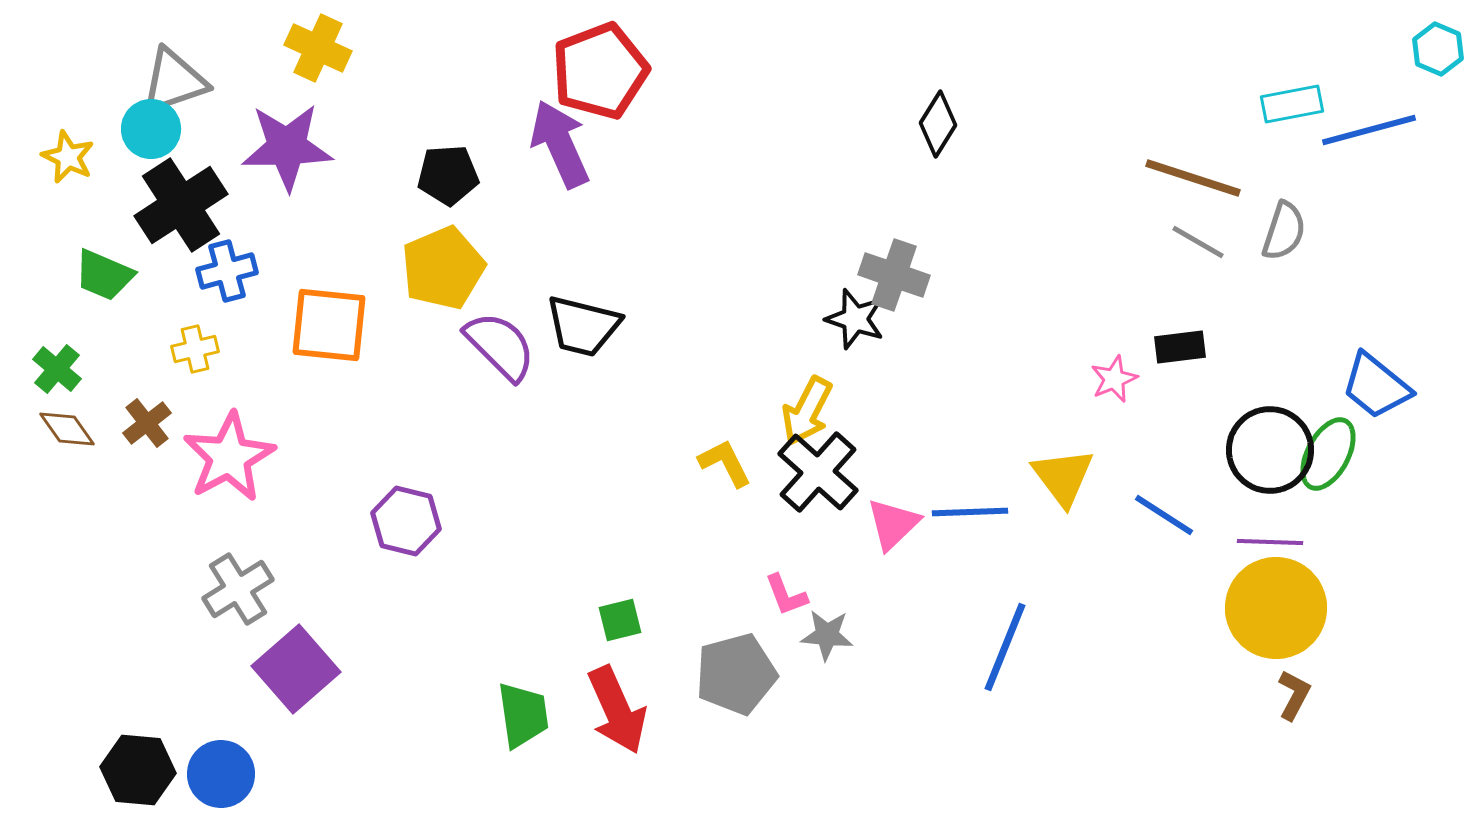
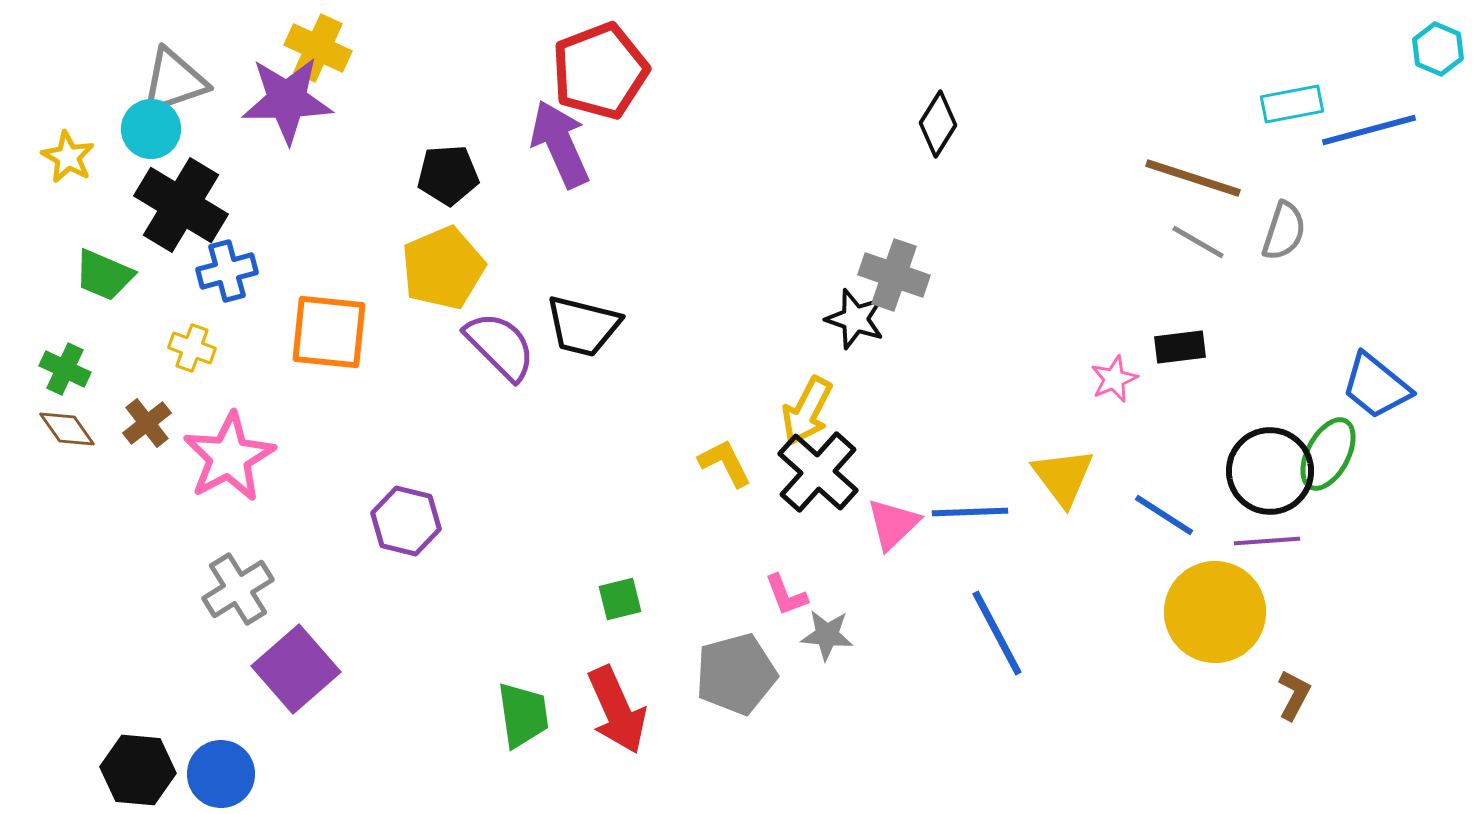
purple star at (287, 147): moved 47 px up
yellow star at (68, 157): rotated 4 degrees clockwise
black cross at (181, 205): rotated 26 degrees counterclockwise
orange square at (329, 325): moved 7 px down
yellow cross at (195, 349): moved 3 px left, 1 px up; rotated 33 degrees clockwise
green cross at (57, 369): moved 8 px right; rotated 15 degrees counterclockwise
black circle at (1270, 450): moved 21 px down
purple line at (1270, 542): moved 3 px left, 1 px up; rotated 6 degrees counterclockwise
yellow circle at (1276, 608): moved 61 px left, 4 px down
green square at (620, 620): moved 21 px up
blue line at (1005, 647): moved 8 px left, 14 px up; rotated 50 degrees counterclockwise
